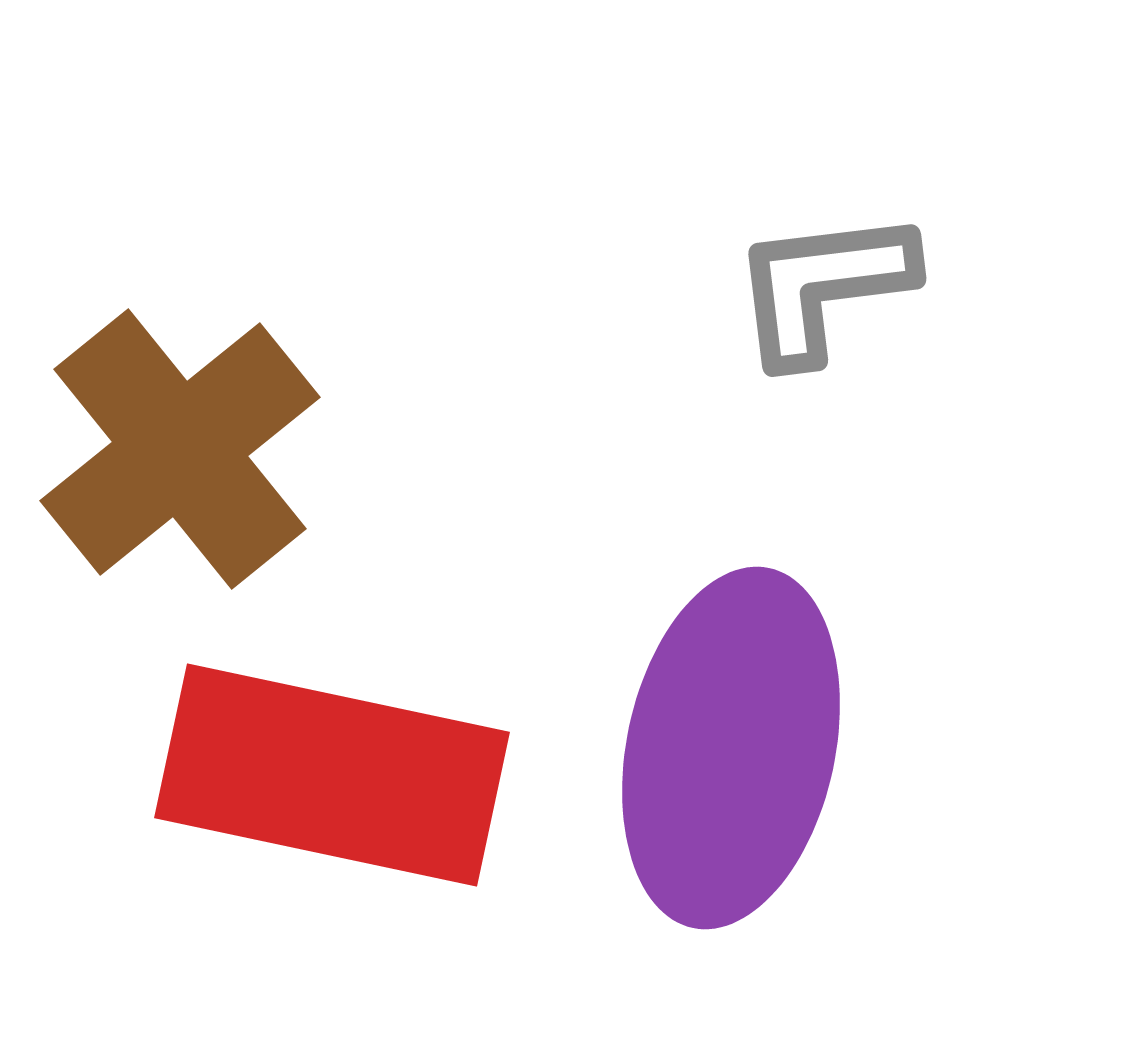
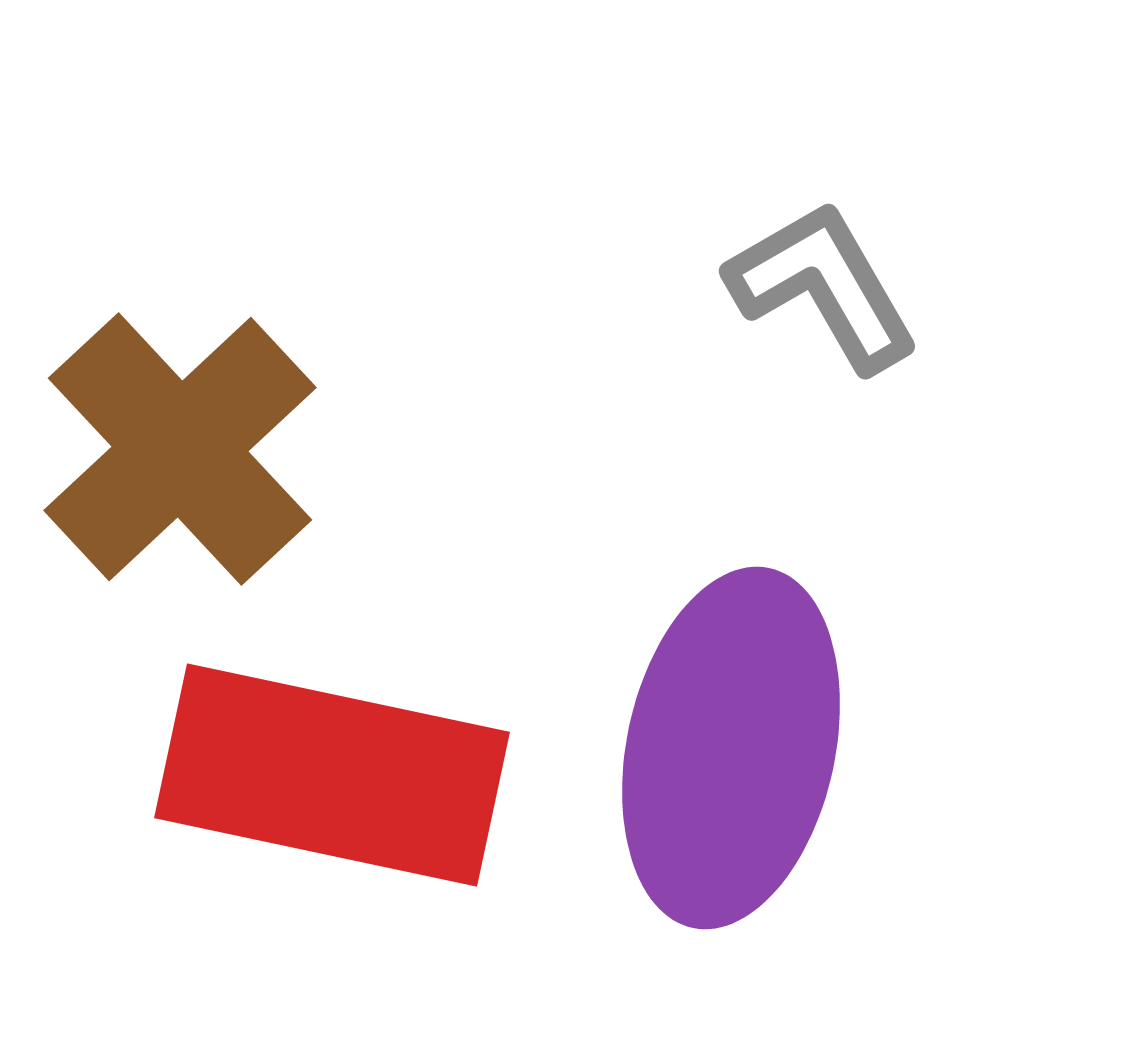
gray L-shape: rotated 67 degrees clockwise
brown cross: rotated 4 degrees counterclockwise
